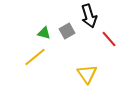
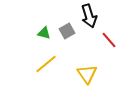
red line: moved 1 px down
yellow line: moved 11 px right, 7 px down
